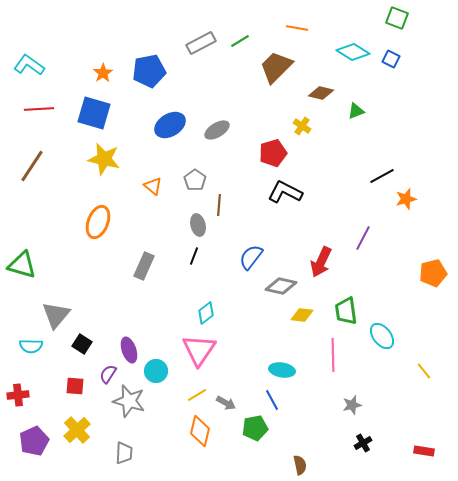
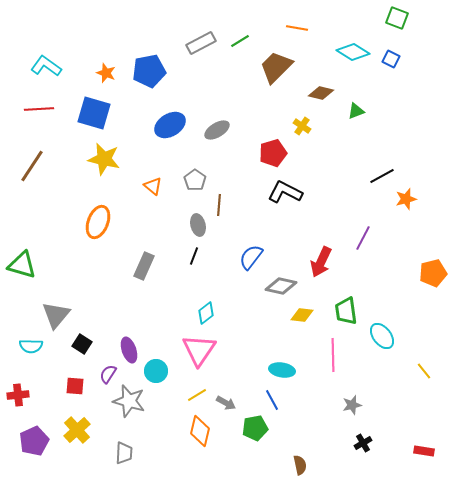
cyan L-shape at (29, 65): moved 17 px right, 1 px down
orange star at (103, 73): moved 3 px right; rotated 18 degrees counterclockwise
